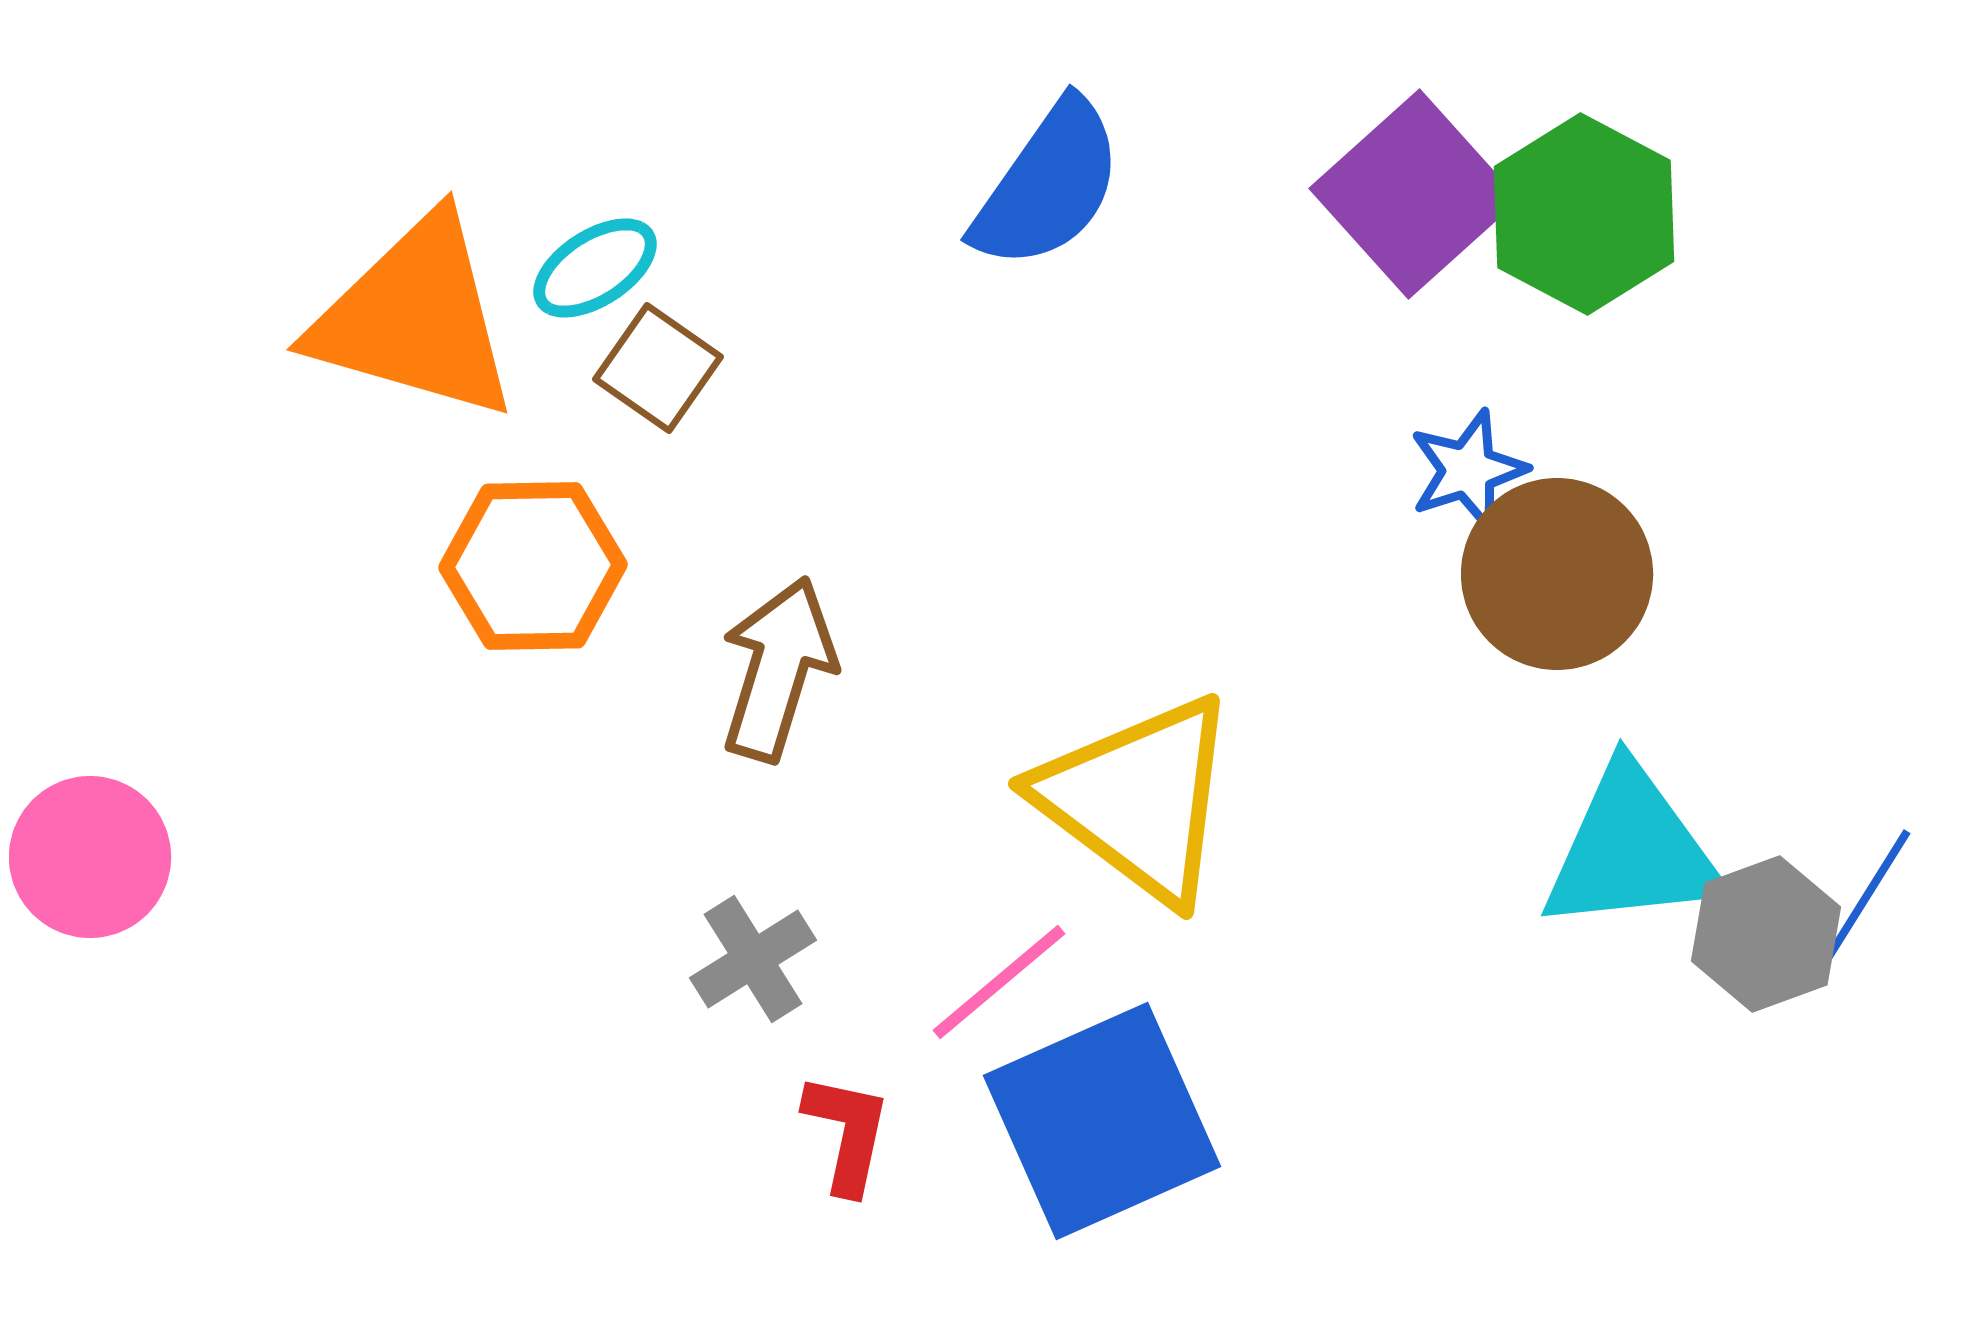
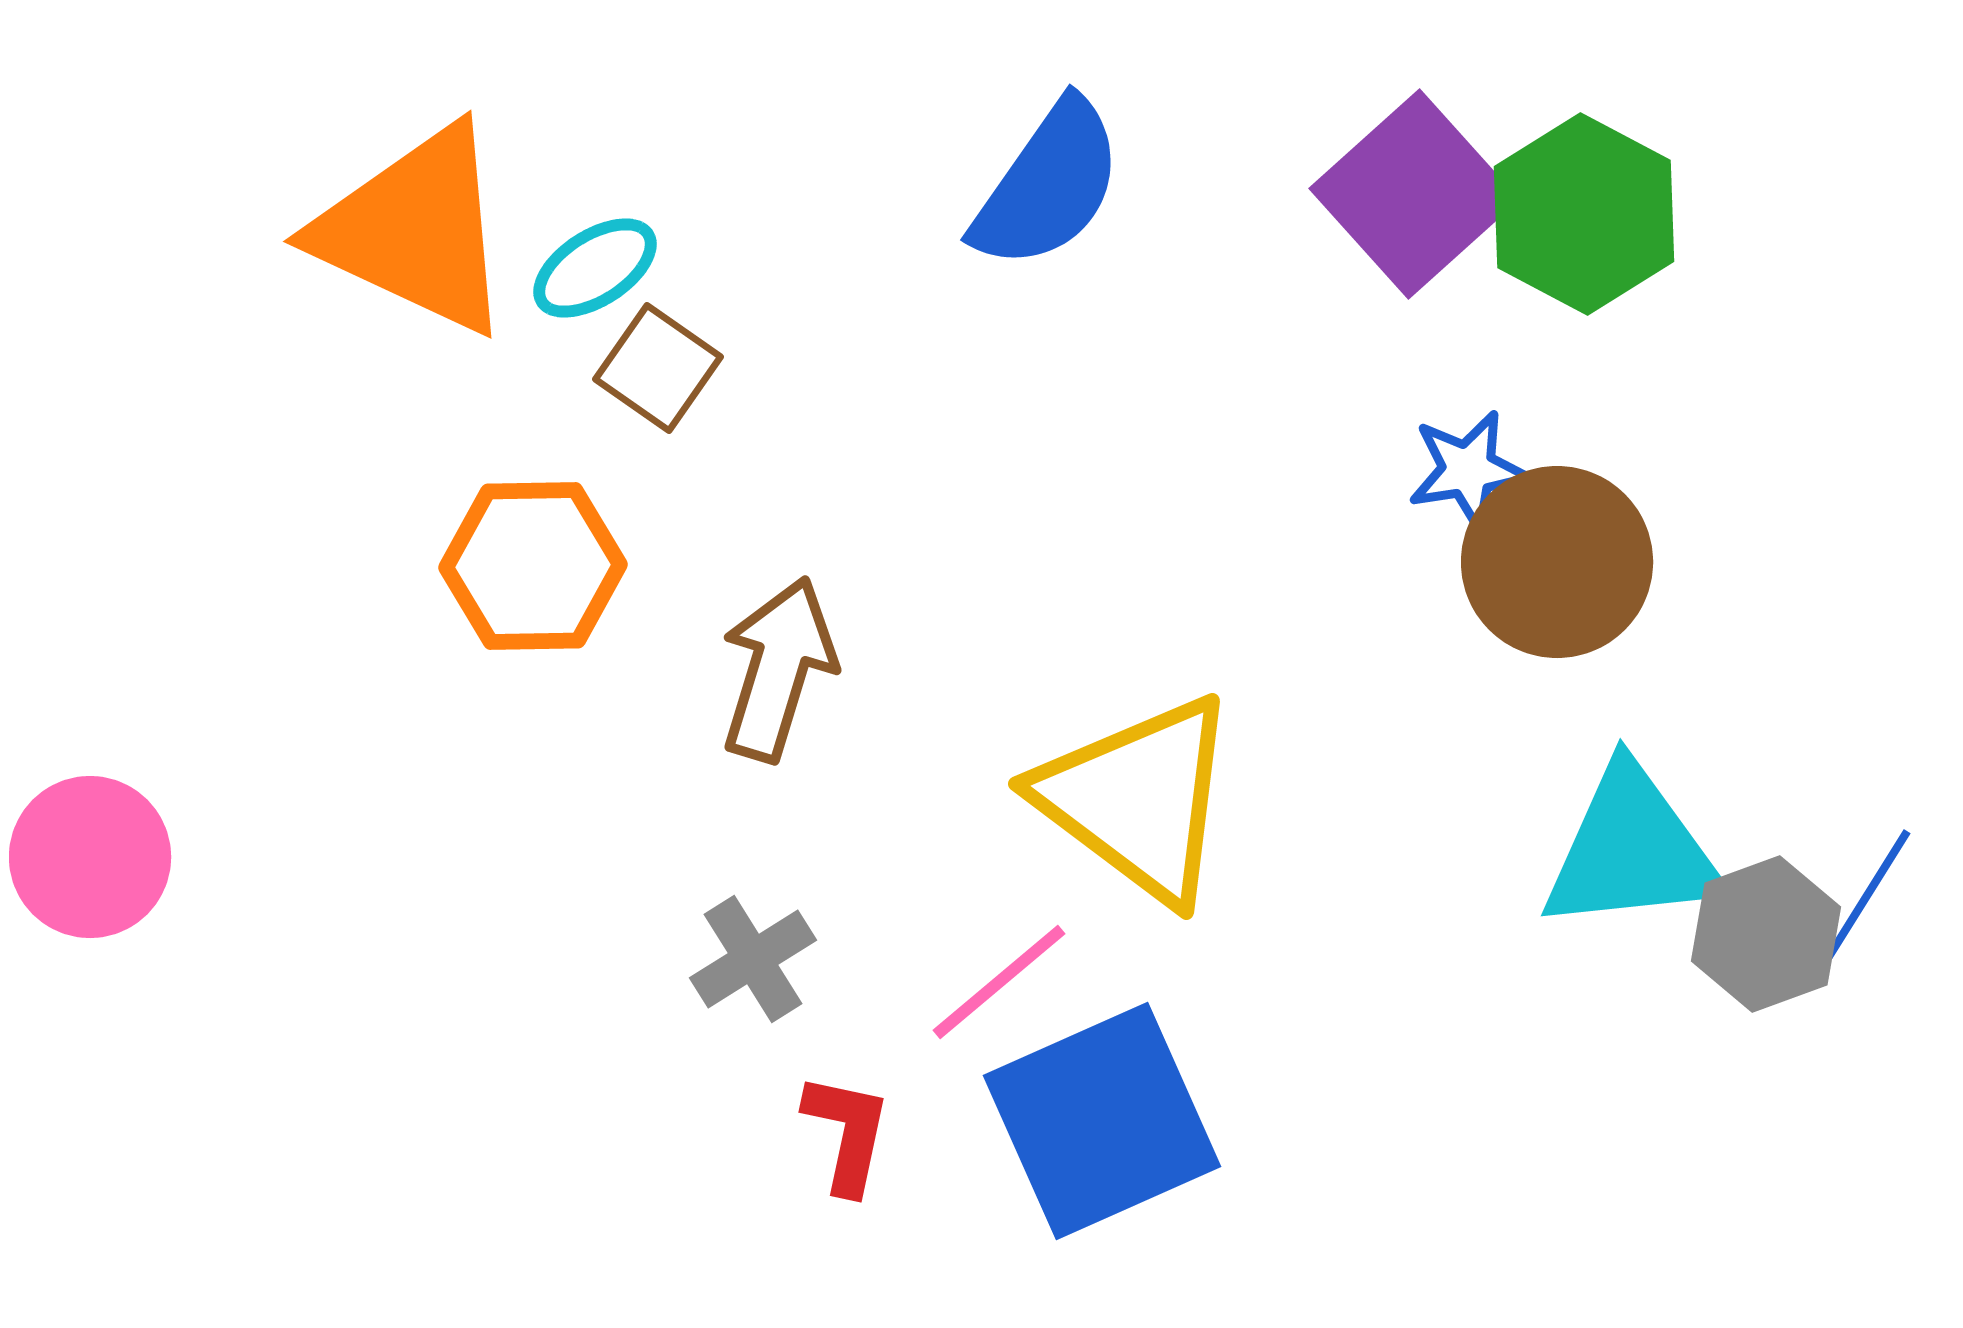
orange triangle: moved 88 px up; rotated 9 degrees clockwise
blue star: rotated 9 degrees clockwise
brown circle: moved 12 px up
